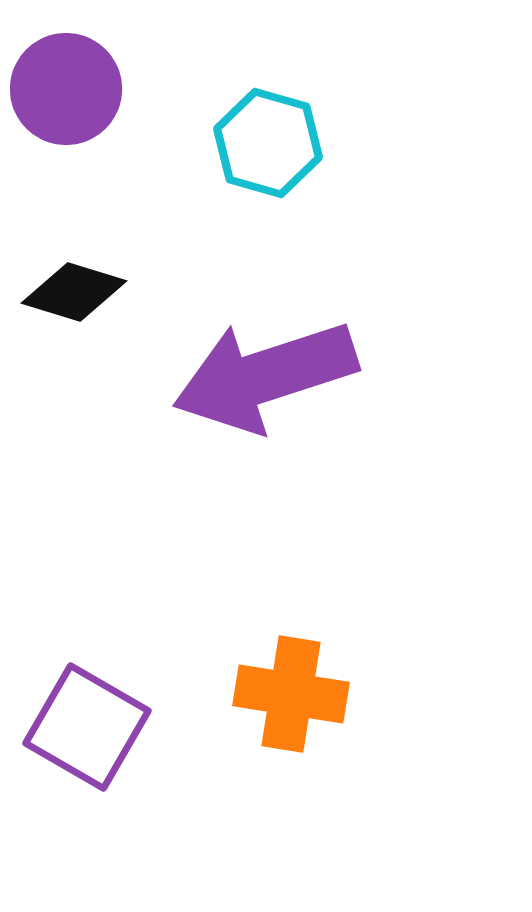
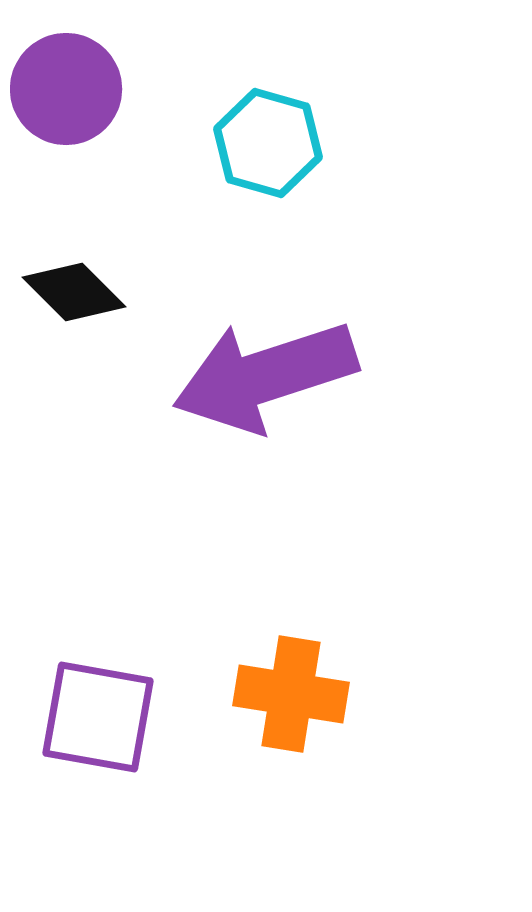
black diamond: rotated 28 degrees clockwise
purple square: moved 11 px right, 10 px up; rotated 20 degrees counterclockwise
